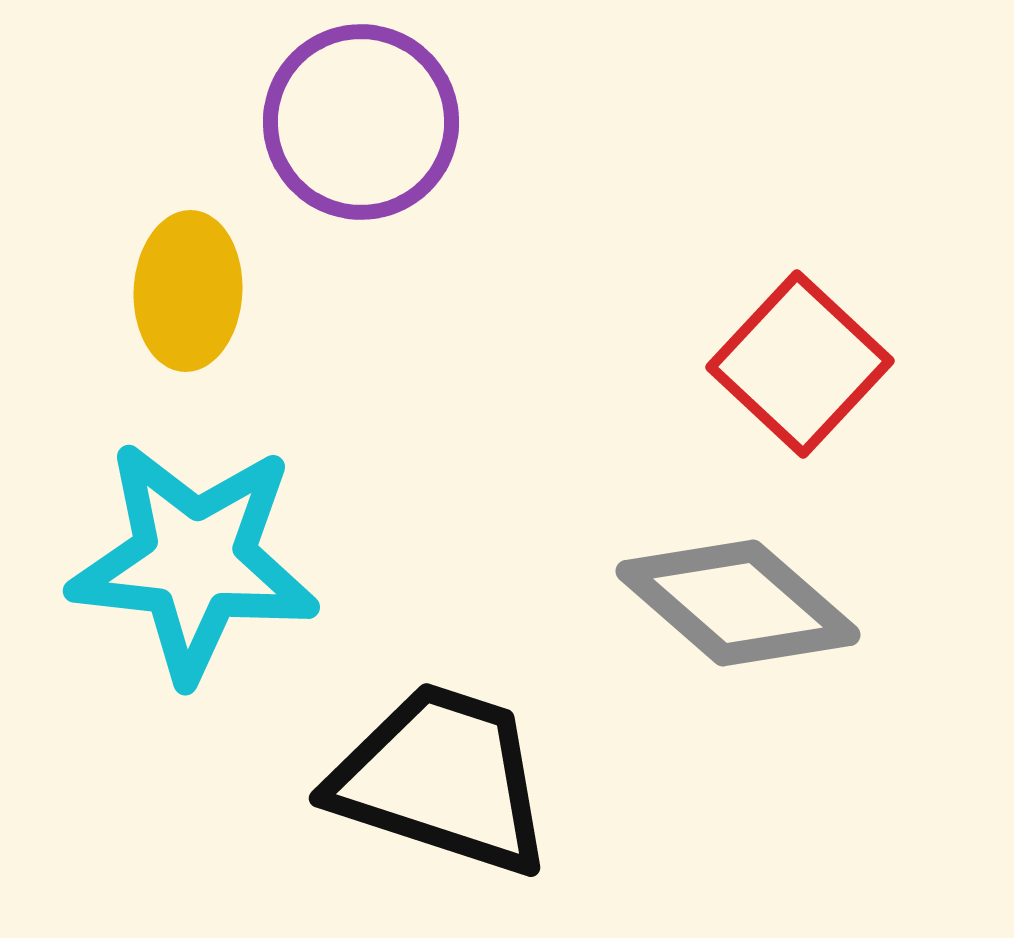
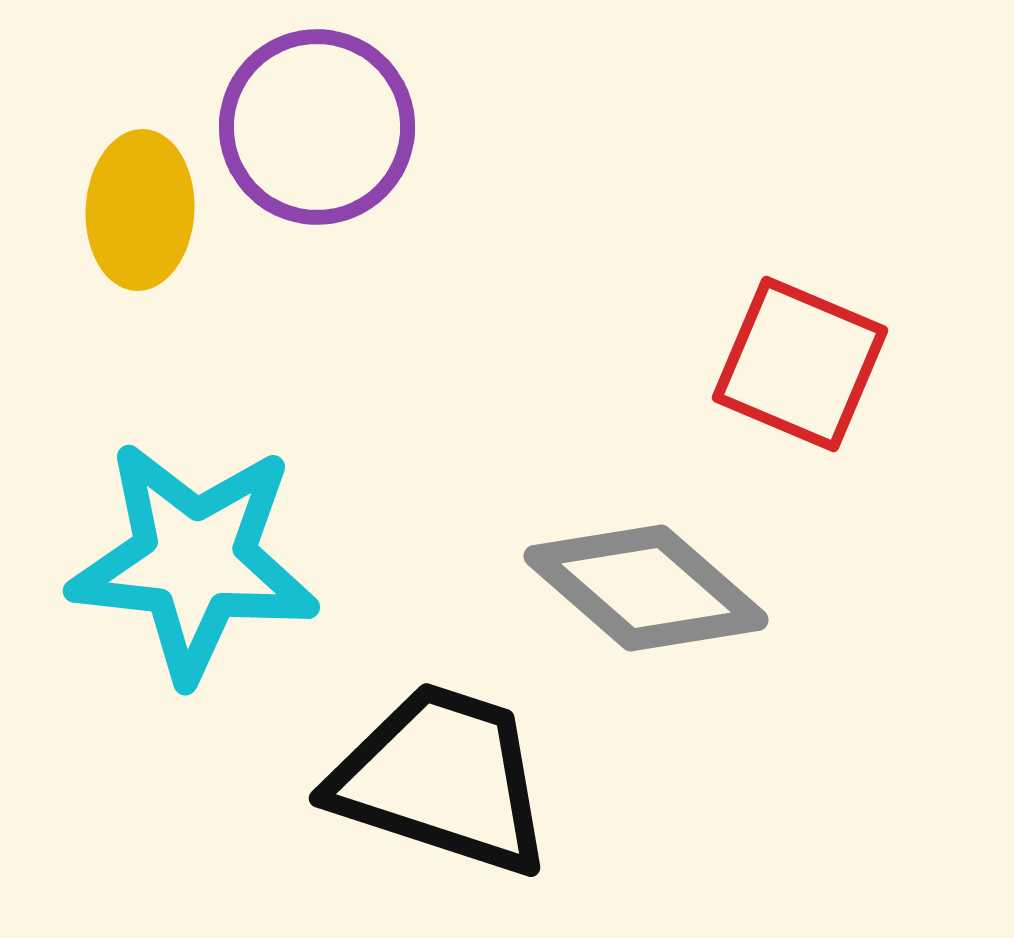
purple circle: moved 44 px left, 5 px down
yellow ellipse: moved 48 px left, 81 px up
red square: rotated 20 degrees counterclockwise
gray diamond: moved 92 px left, 15 px up
